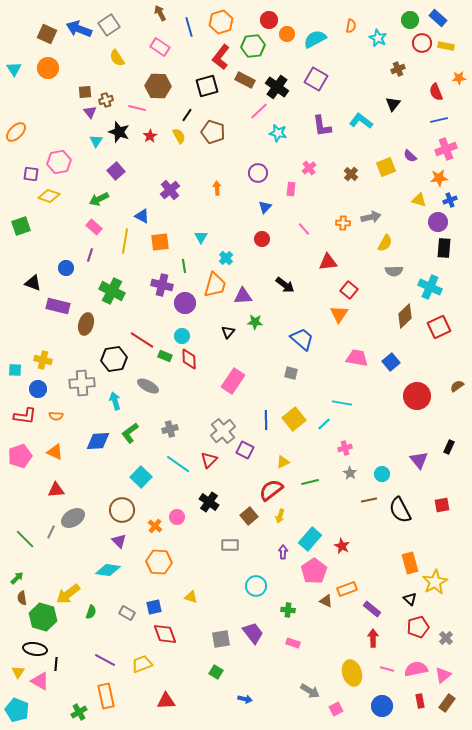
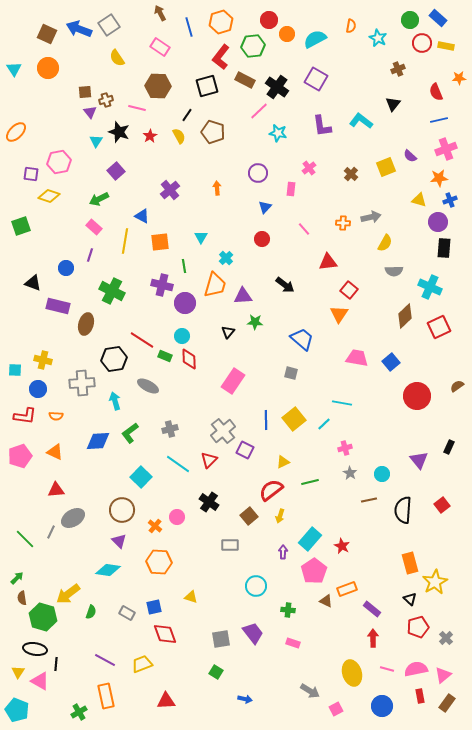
red square at (442, 505): rotated 28 degrees counterclockwise
black semicircle at (400, 510): moved 3 px right; rotated 32 degrees clockwise
red rectangle at (420, 701): moved 5 px up
